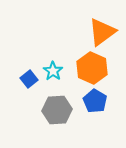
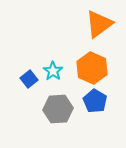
orange triangle: moved 3 px left, 8 px up
gray hexagon: moved 1 px right, 1 px up
